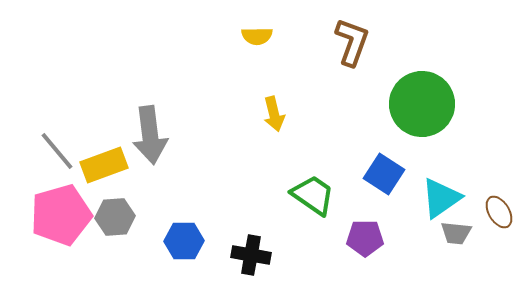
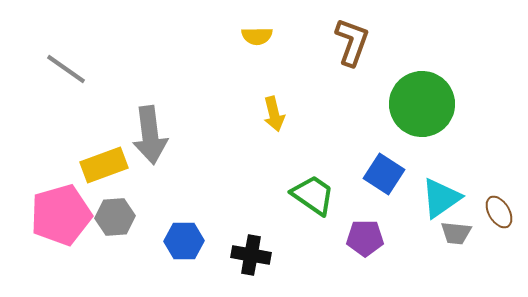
gray line: moved 9 px right, 82 px up; rotated 15 degrees counterclockwise
